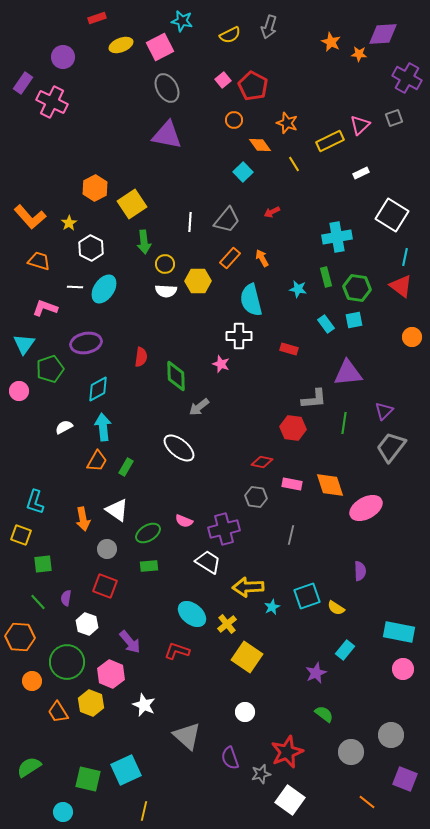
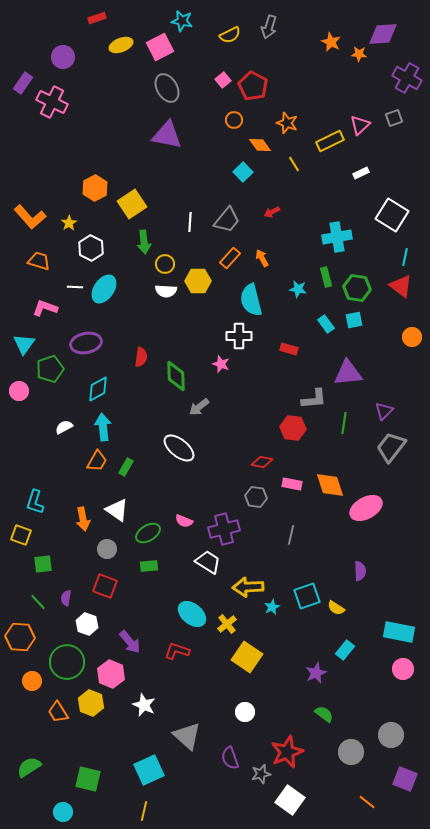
cyan square at (126, 770): moved 23 px right
